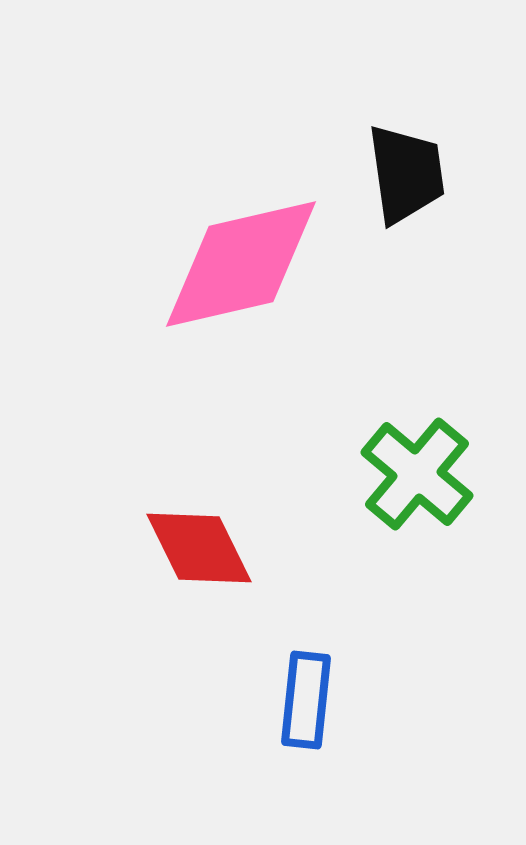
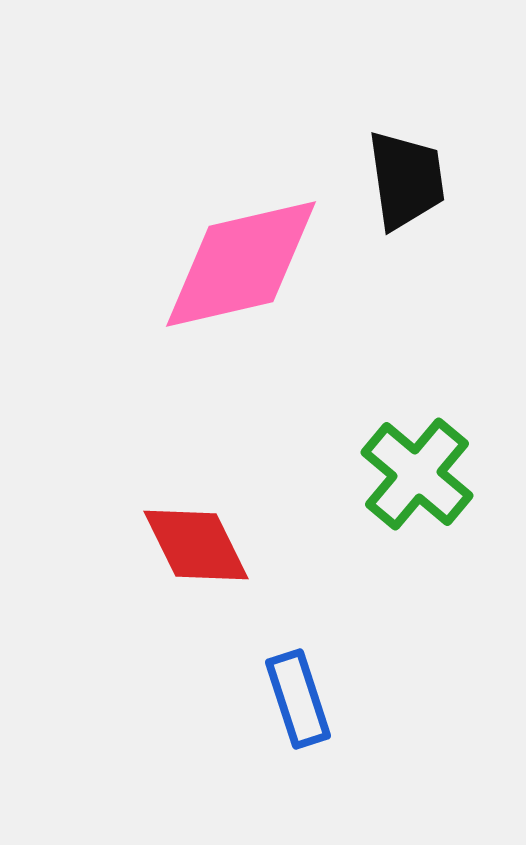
black trapezoid: moved 6 px down
red diamond: moved 3 px left, 3 px up
blue rectangle: moved 8 px left, 1 px up; rotated 24 degrees counterclockwise
